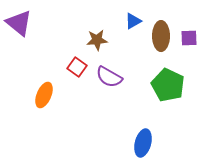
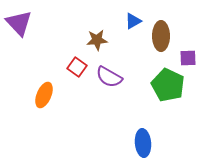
purple triangle: rotated 8 degrees clockwise
purple square: moved 1 px left, 20 px down
blue ellipse: rotated 20 degrees counterclockwise
